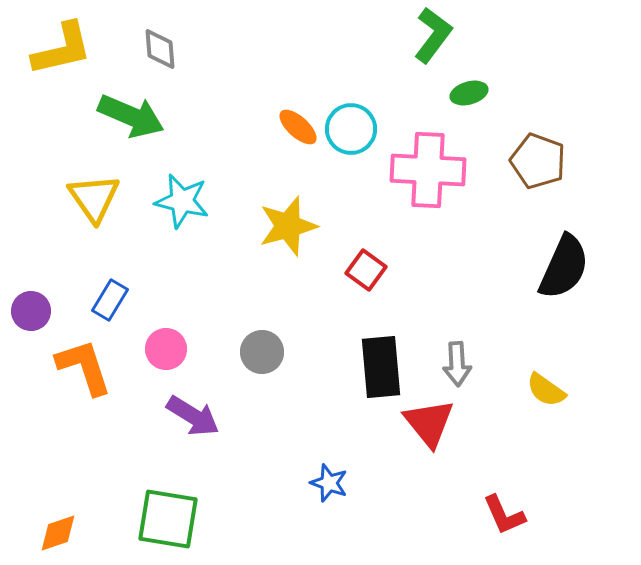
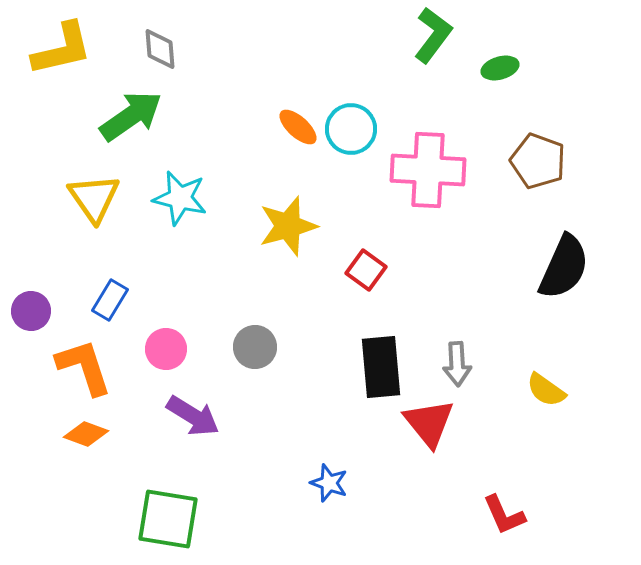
green ellipse: moved 31 px right, 25 px up
green arrow: rotated 58 degrees counterclockwise
cyan star: moved 2 px left, 3 px up
gray circle: moved 7 px left, 5 px up
orange diamond: moved 28 px right, 99 px up; rotated 39 degrees clockwise
